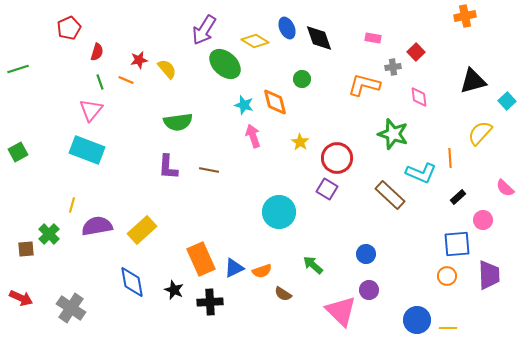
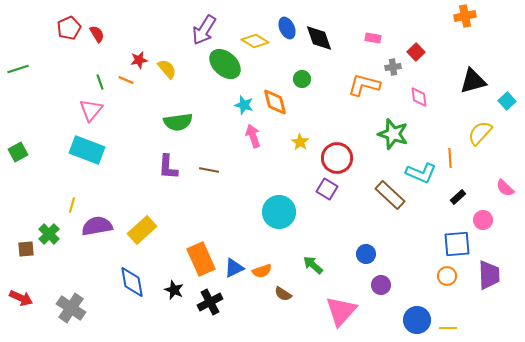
red semicircle at (97, 52): moved 18 px up; rotated 48 degrees counterclockwise
purple circle at (369, 290): moved 12 px right, 5 px up
black cross at (210, 302): rotated 25 degrees counterclockwise
pink triangle at (341, 311): rotated 28 degrees clockwise
